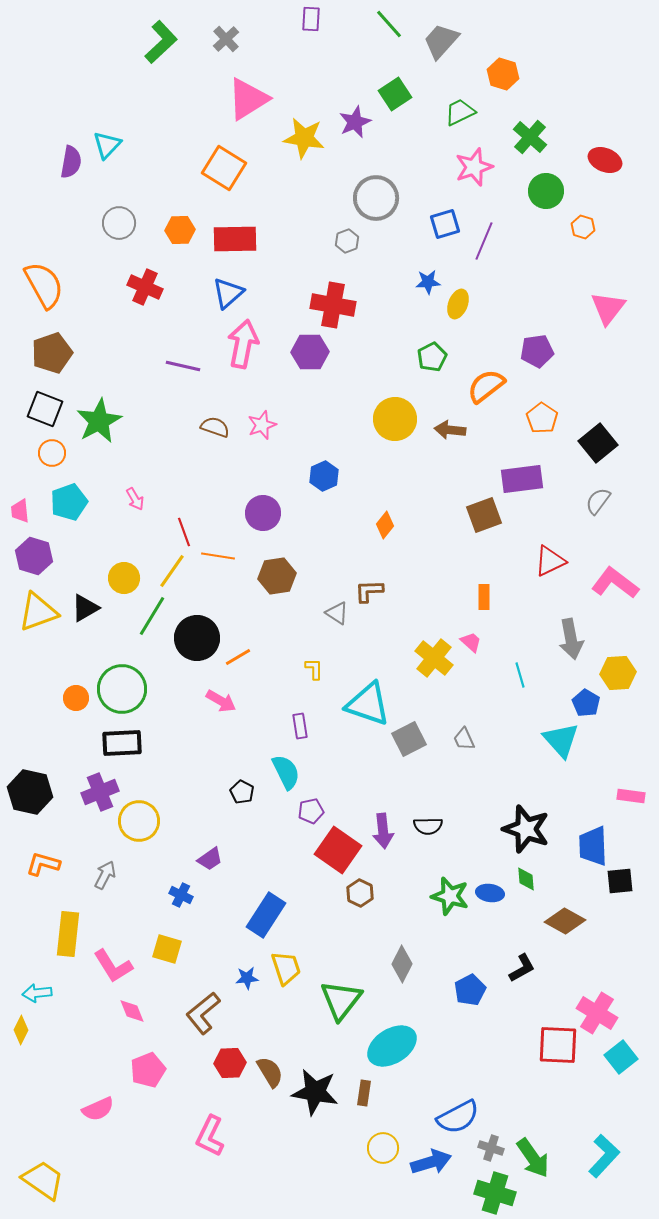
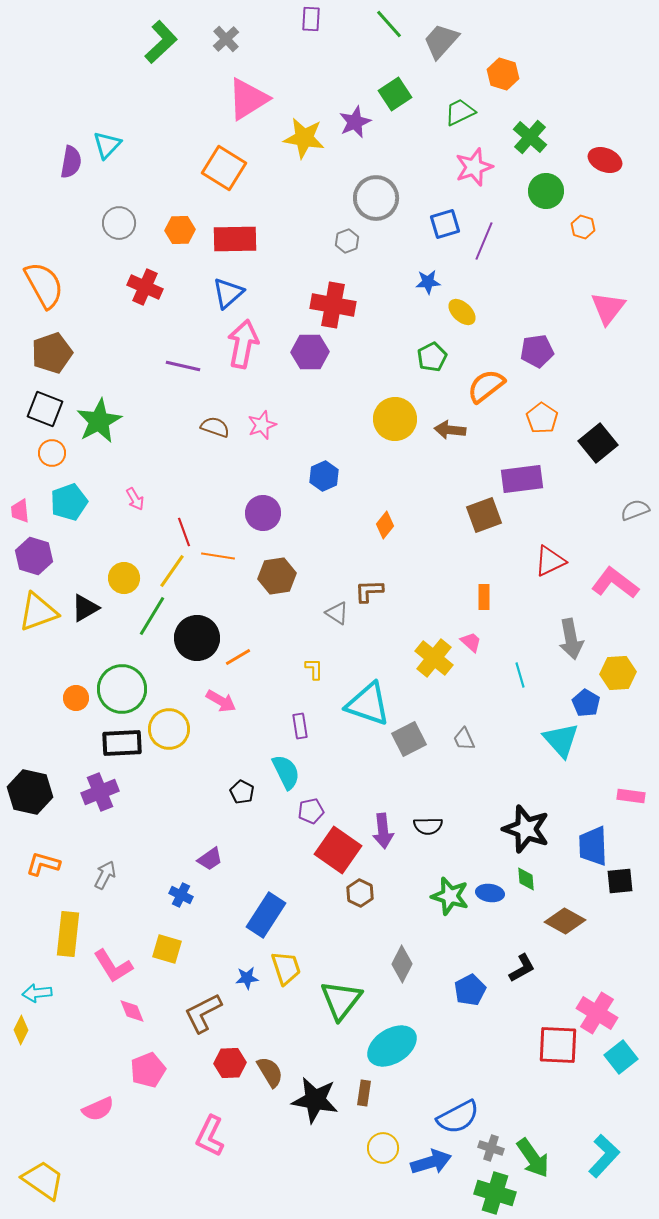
yellow ellipse at (458, 304): moved 4 px right, 8 px down; rotated 68 degrees counterclockwise
gray semicircle at (598, 501): moved 37 px right, 9 px down; rotated 32 degrees clockwise
yellow circle at (139, 821): moved 30 px right, 92 px up
brown L-shape at (203, 1013): rotated 12 degrees clockwise
black star at (315, 1092): moved 8 px down
